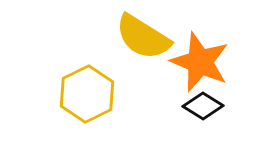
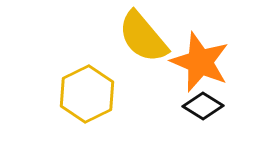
yellow semicircle: rotated 18 degrees clockwise
